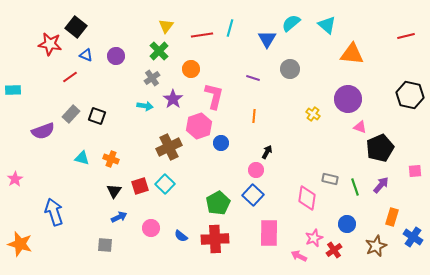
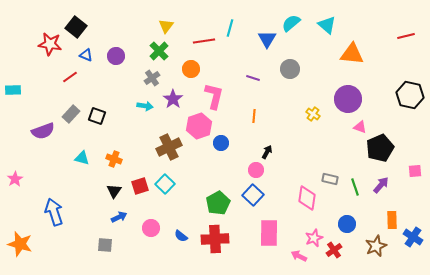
red line at (202, 35): moved 2 px right, 6 px down
orange cross at (111, 159): moved 3 px right
orange rectangle at (392, 217): moved 3 px down; rotated 18 degrees counterclockwise
